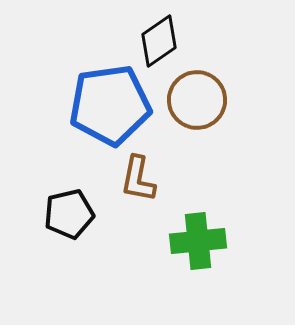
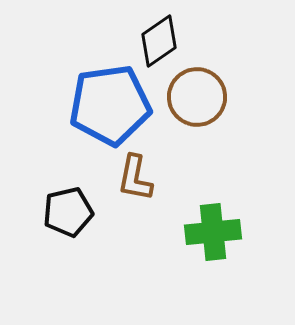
brown circle: moved 3 px up
brown L-shape: moved 3 px left, 1 px up
black pentagon: moved 1 px left, 2 px up
green cross: moved 15 px right, 9 px up
